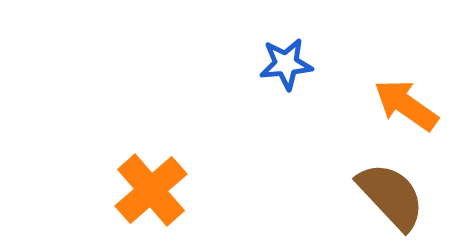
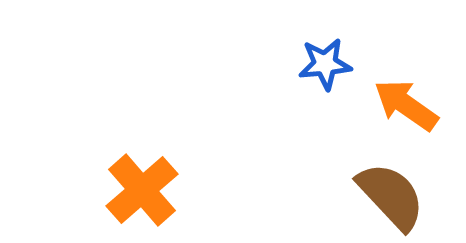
blue star: moved 39 px right
orange cross: moved 9 px left
